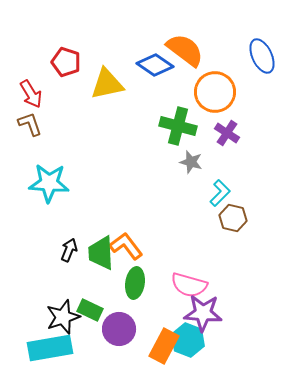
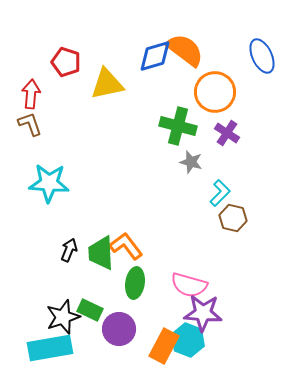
blue diamond: moved 9 px up; rotated 51 degrees counterclockwise
red arrow: rotated 144 degrees counterclockwise
